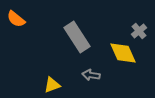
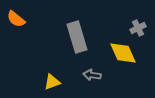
gray cross: moved 1 px left, 3 px up; rotated 14 degrees clockwise
gray rectangle: rotated 16 degrees clockwise
gray arrow: moved 1 px right
yellow triangle: moved 3 px up
